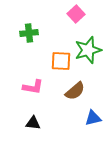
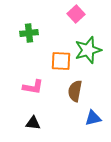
brown semicircle: rotated 140 degrees clockwise
